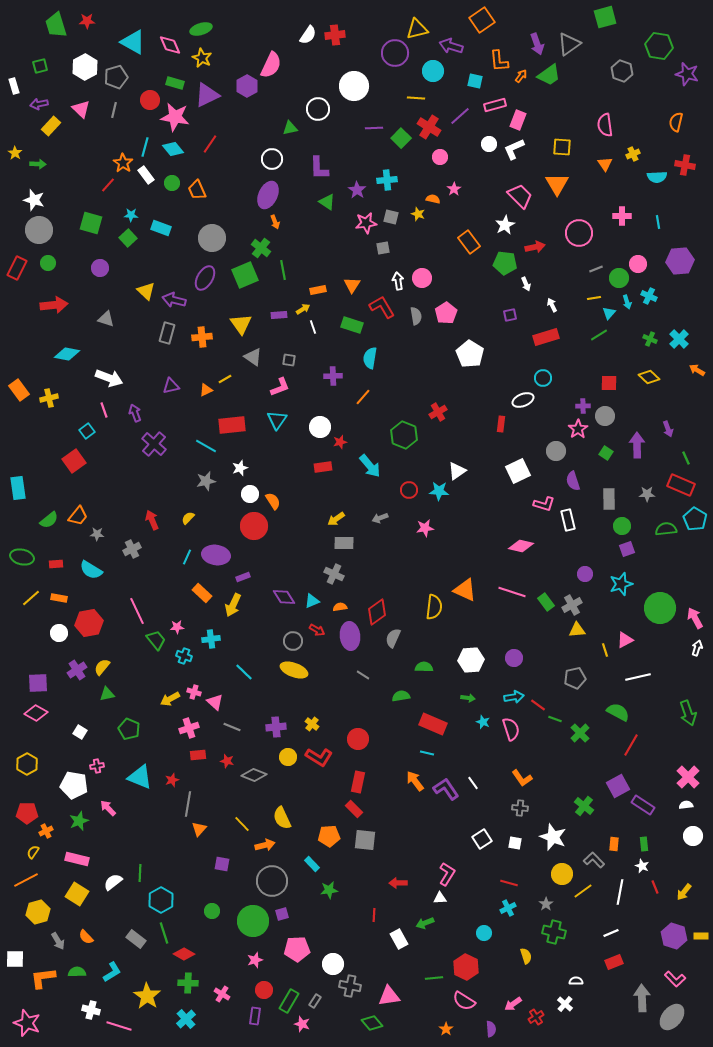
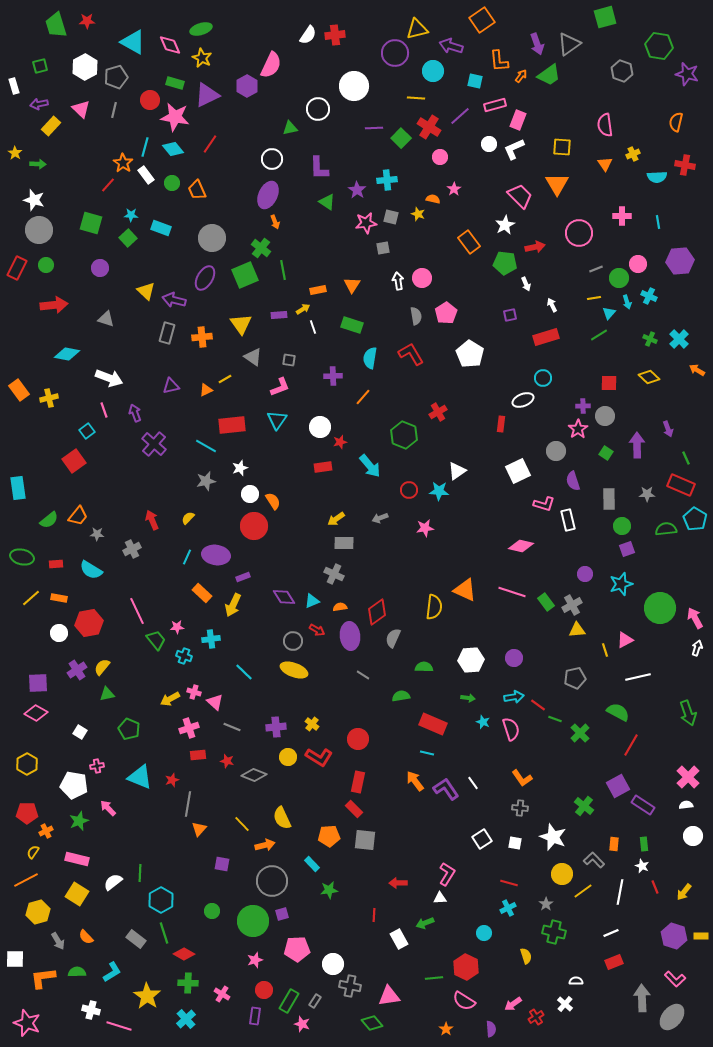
green circle at (48, 263): moved 2 px left, 2 px down
red L-shape at (382, 307): moved 29 px right, 47 px down
